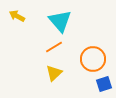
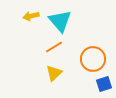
yellow arrow: moved 14 px right; rotated 42 degrees counterclockwise
